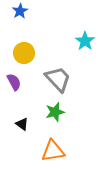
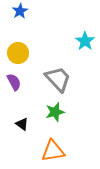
yellow circle: moved 6 px left
